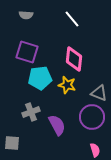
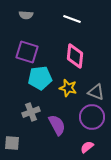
white line: rotated 30 degrees counterclockwise
pink diamond: moved 1 px right, 3 px up
yellow star: moved 1 px right, 3 px down
gray triangle: moved 3 px left, 1 px up
pink semicircle: moved 8 px left, 3 px up; rotated 112 degrees counterclockwise
